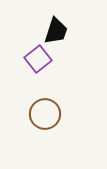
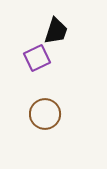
purple square: moved 1 px left, 1 px up; rotated 12 degrees clockwise
